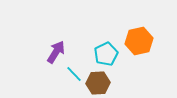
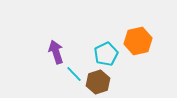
orange hexagon: moved 1 px left
purple arrow: rotated 50 degrees counterclockwise
brown hexagon: moved 1 px up; rotated 15 degrees counterclockwise
